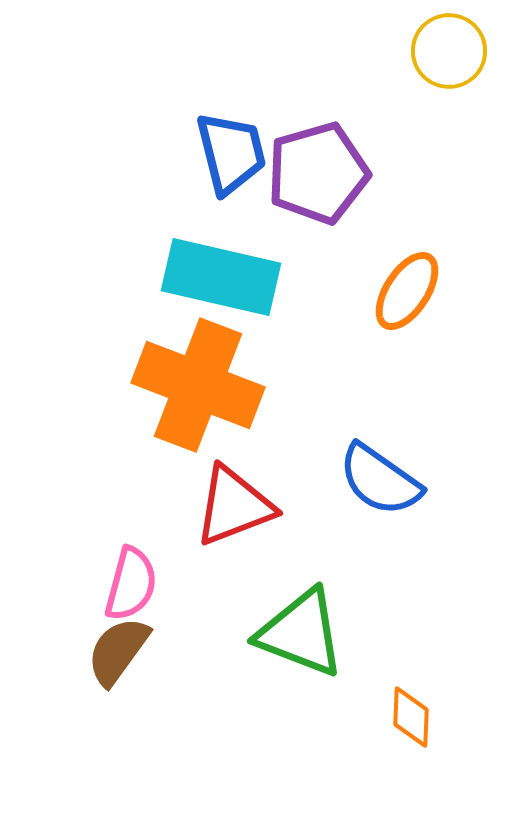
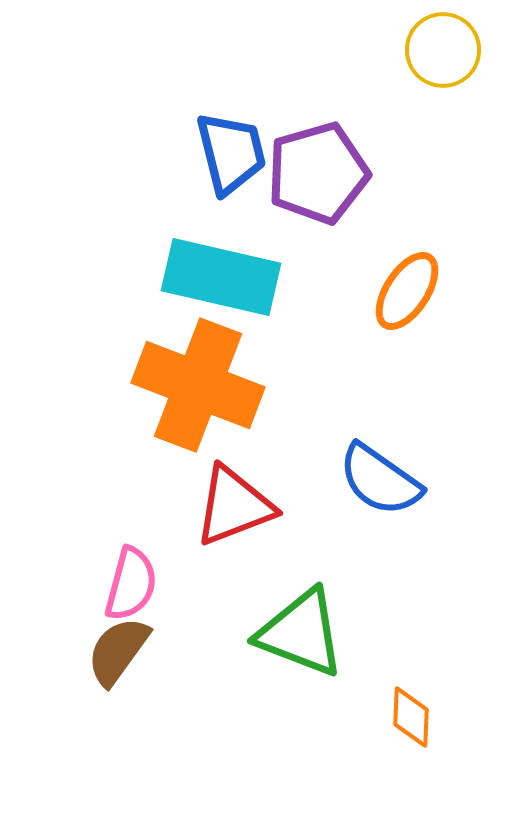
yellow circle: moved 6 px left, 1 px up
